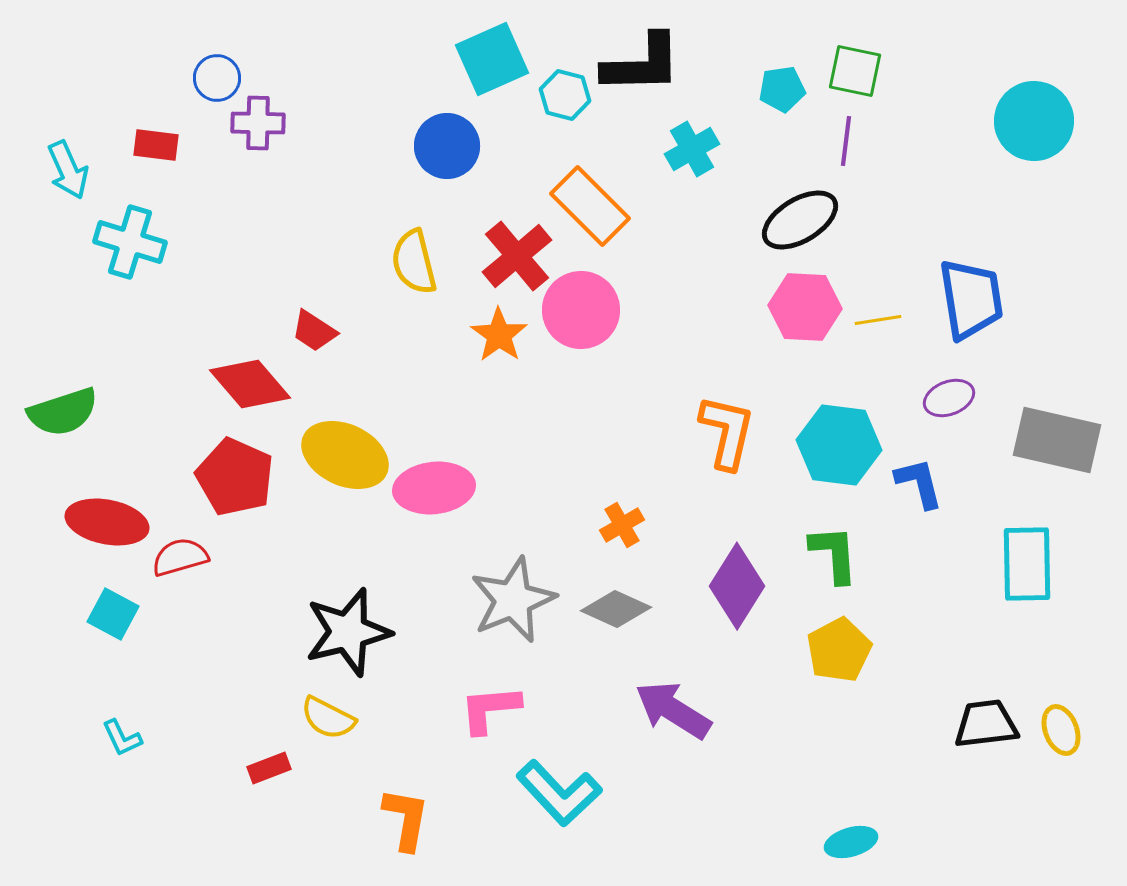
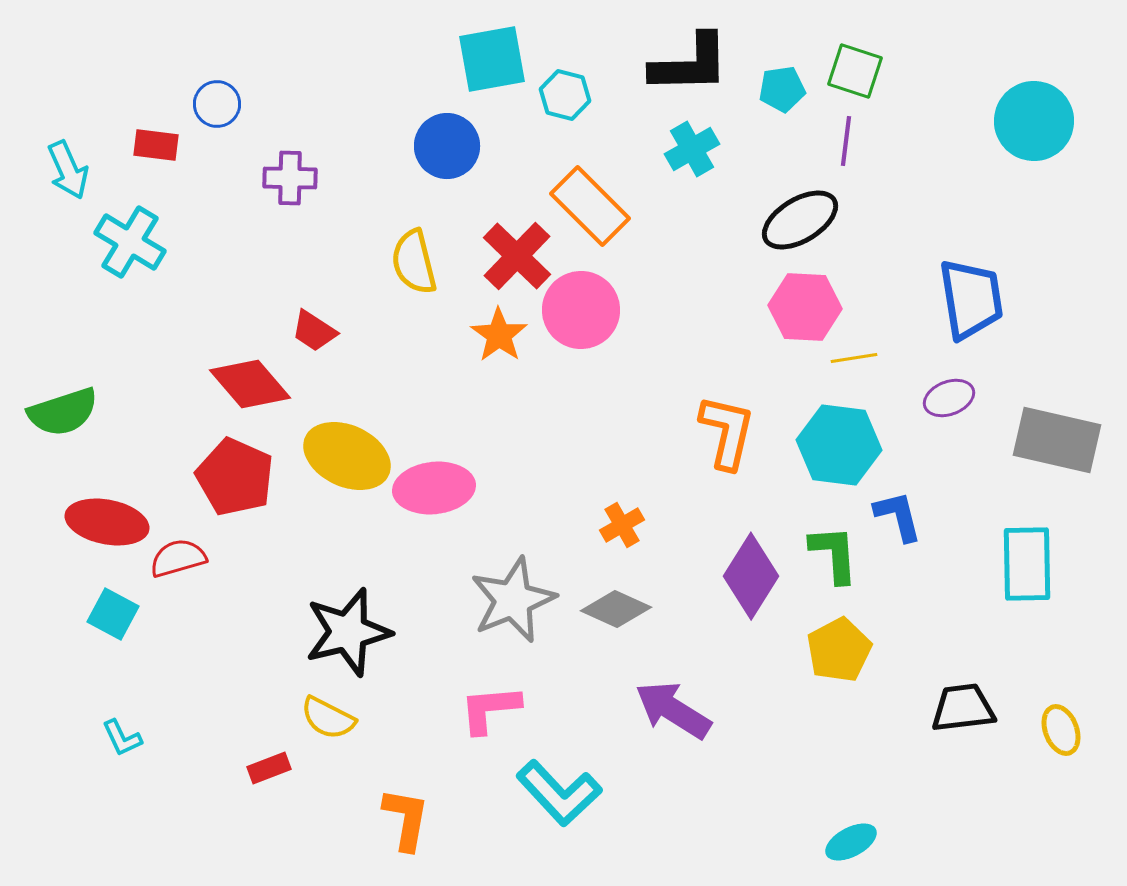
cyan square at (492, 59): rotated 14 degrees clockwise
black L-shape at (642, 64): moved 48 px right
green square at (855, 71): rotated 6 degrees clockwise
blue circle at (217, 78): moved 26 px down
purple cross at (258, 123): moved 32 px right, 55 px down
cyan cross at (130, 242): rotated 14 degrees clockwise
red cross at (517, 256): rotated 6 degrees counterclockwise
yellow line at (878, 320): moved 24 px left, 38 px down
yellow ellipse at (345, 455): moved 2 px right, 1 px down
blue L-shape at (919, 483): moved 21 px left, 33 px down
red semicircle at (180, 557): moved 2 px left, 1 px down
purple diamond at (737, 586): moved 14 px right, 10 px up
black trapezoid at (986, 724): moved 23 px left, 16 px up
cyan ellipse at (851, 842): rotated 12 degrees counterclockwise
